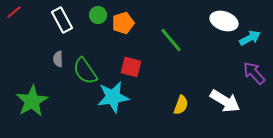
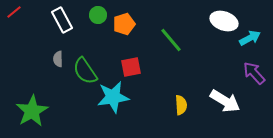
orange pentagon: moved 1 px right, 1 px down
red square: rotated 25 degrees counterclockwise
green star: moved 10 px down
yellow semicircle: rotated 24 degrees counterclockwise
